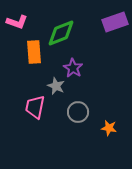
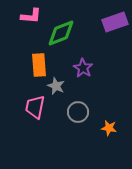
pink L-shape: moved 14 px right, 6 px up; rotated 15 degrees counterclockwise
orange rectangle: moved 5 px right, 13 px down
purple star: moved 10 px right
